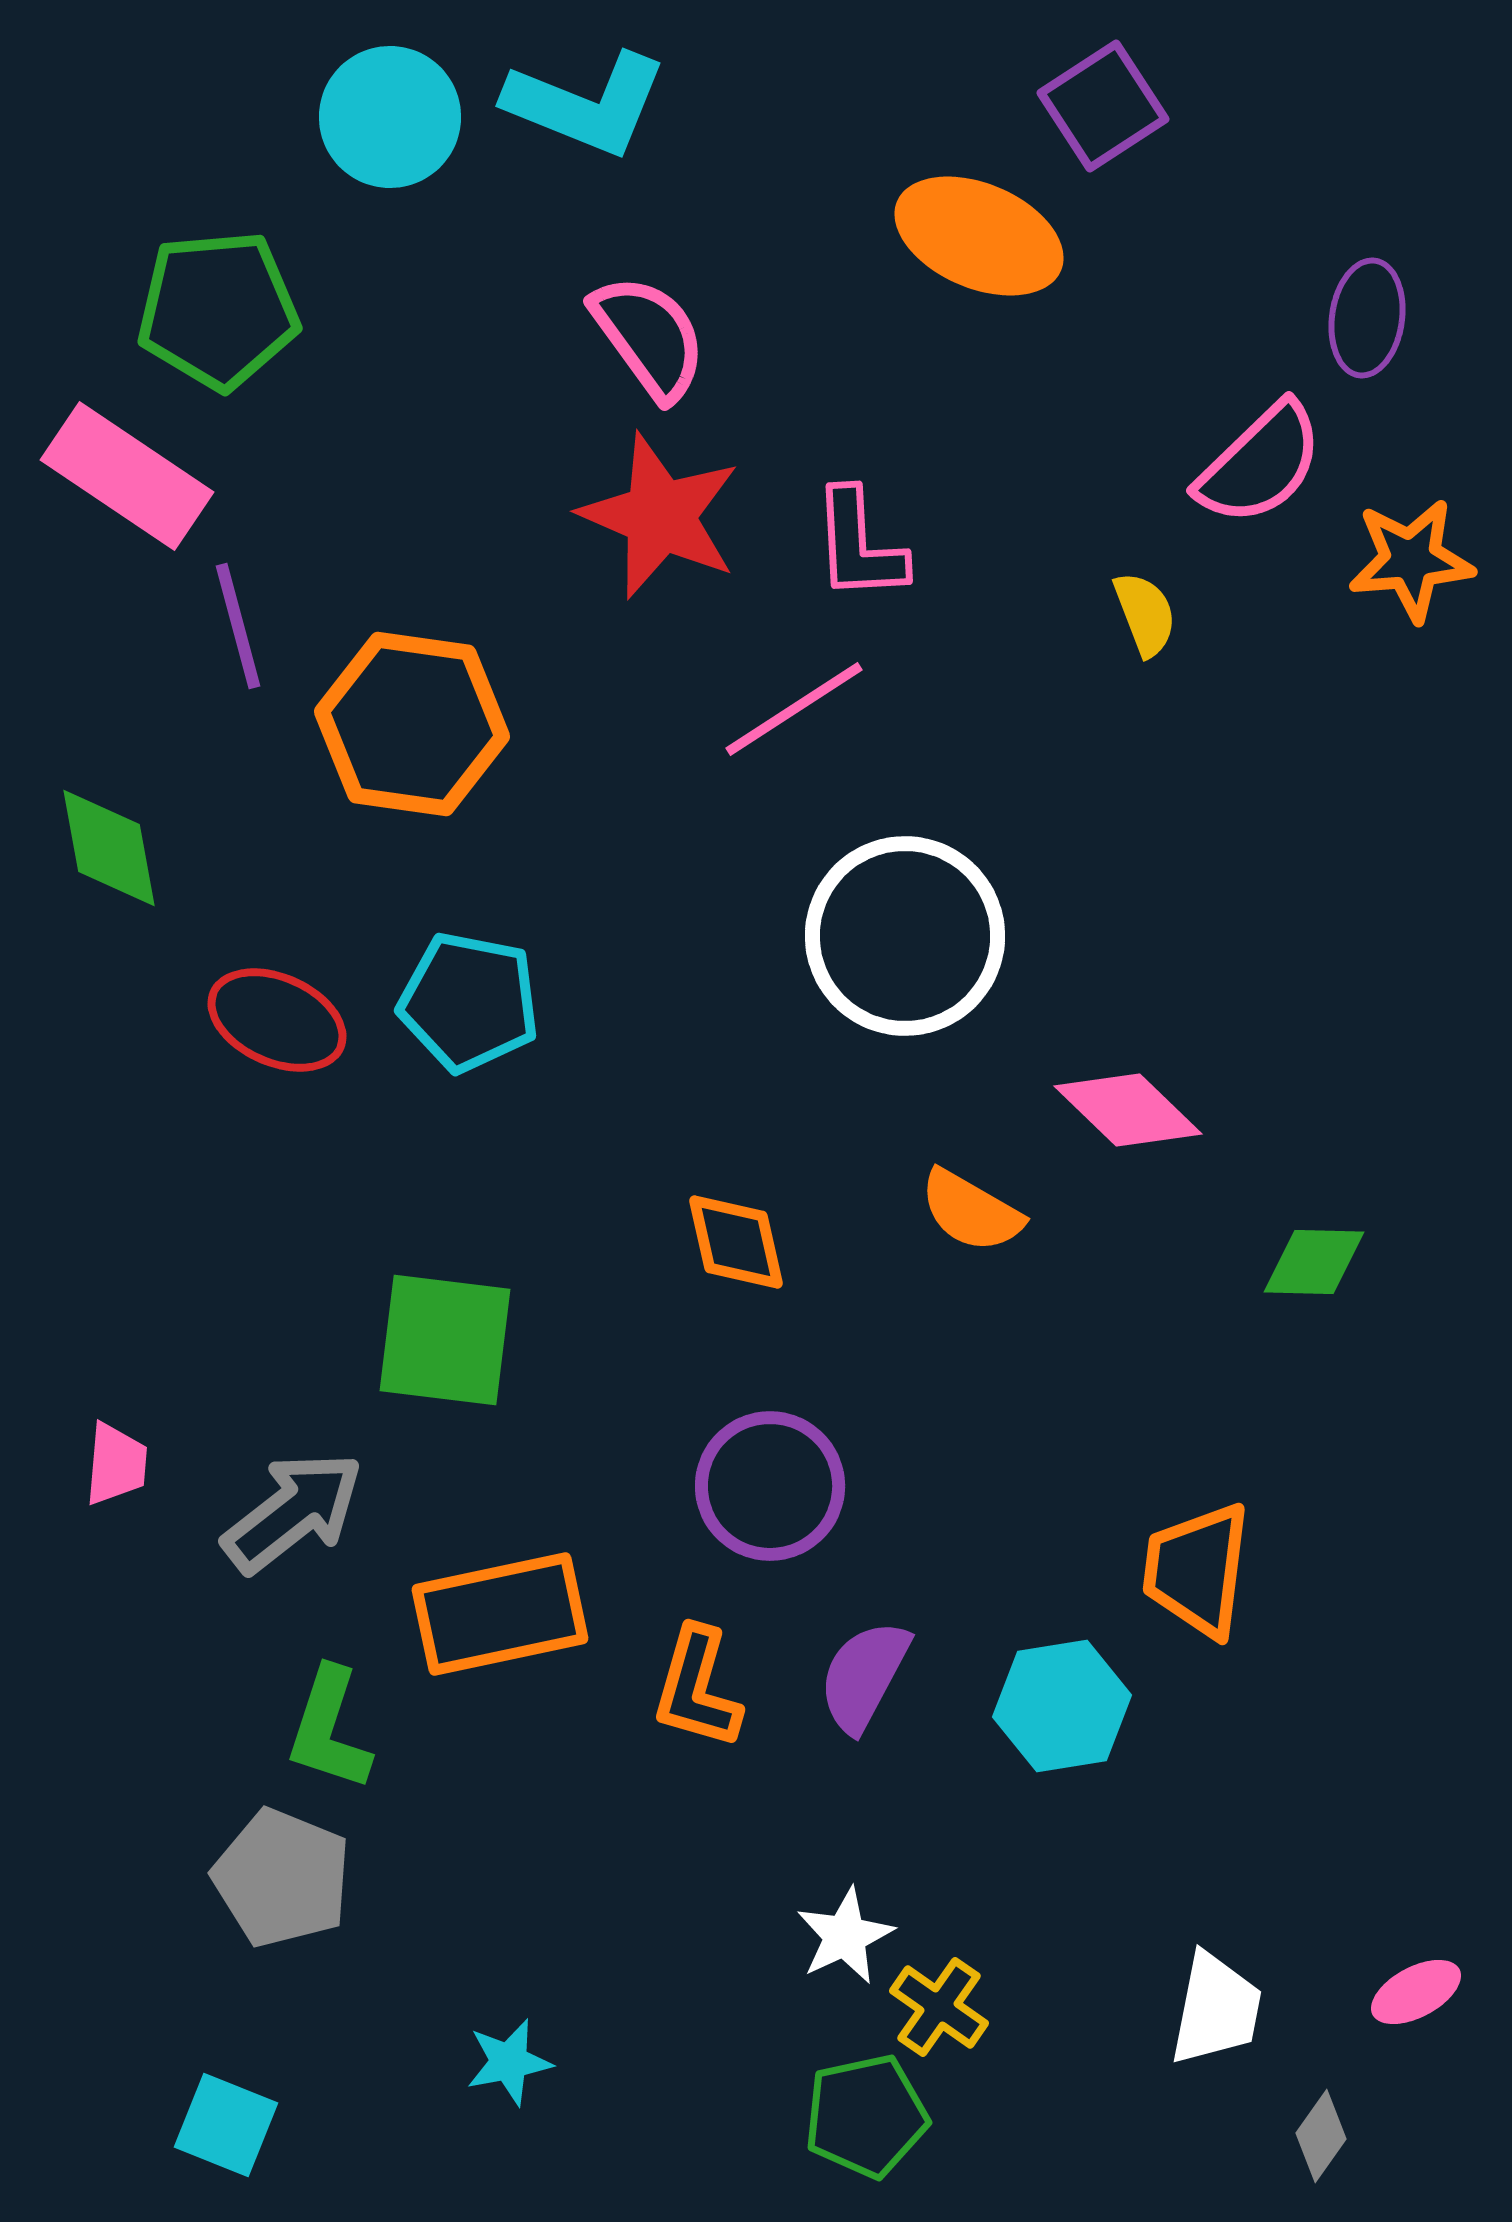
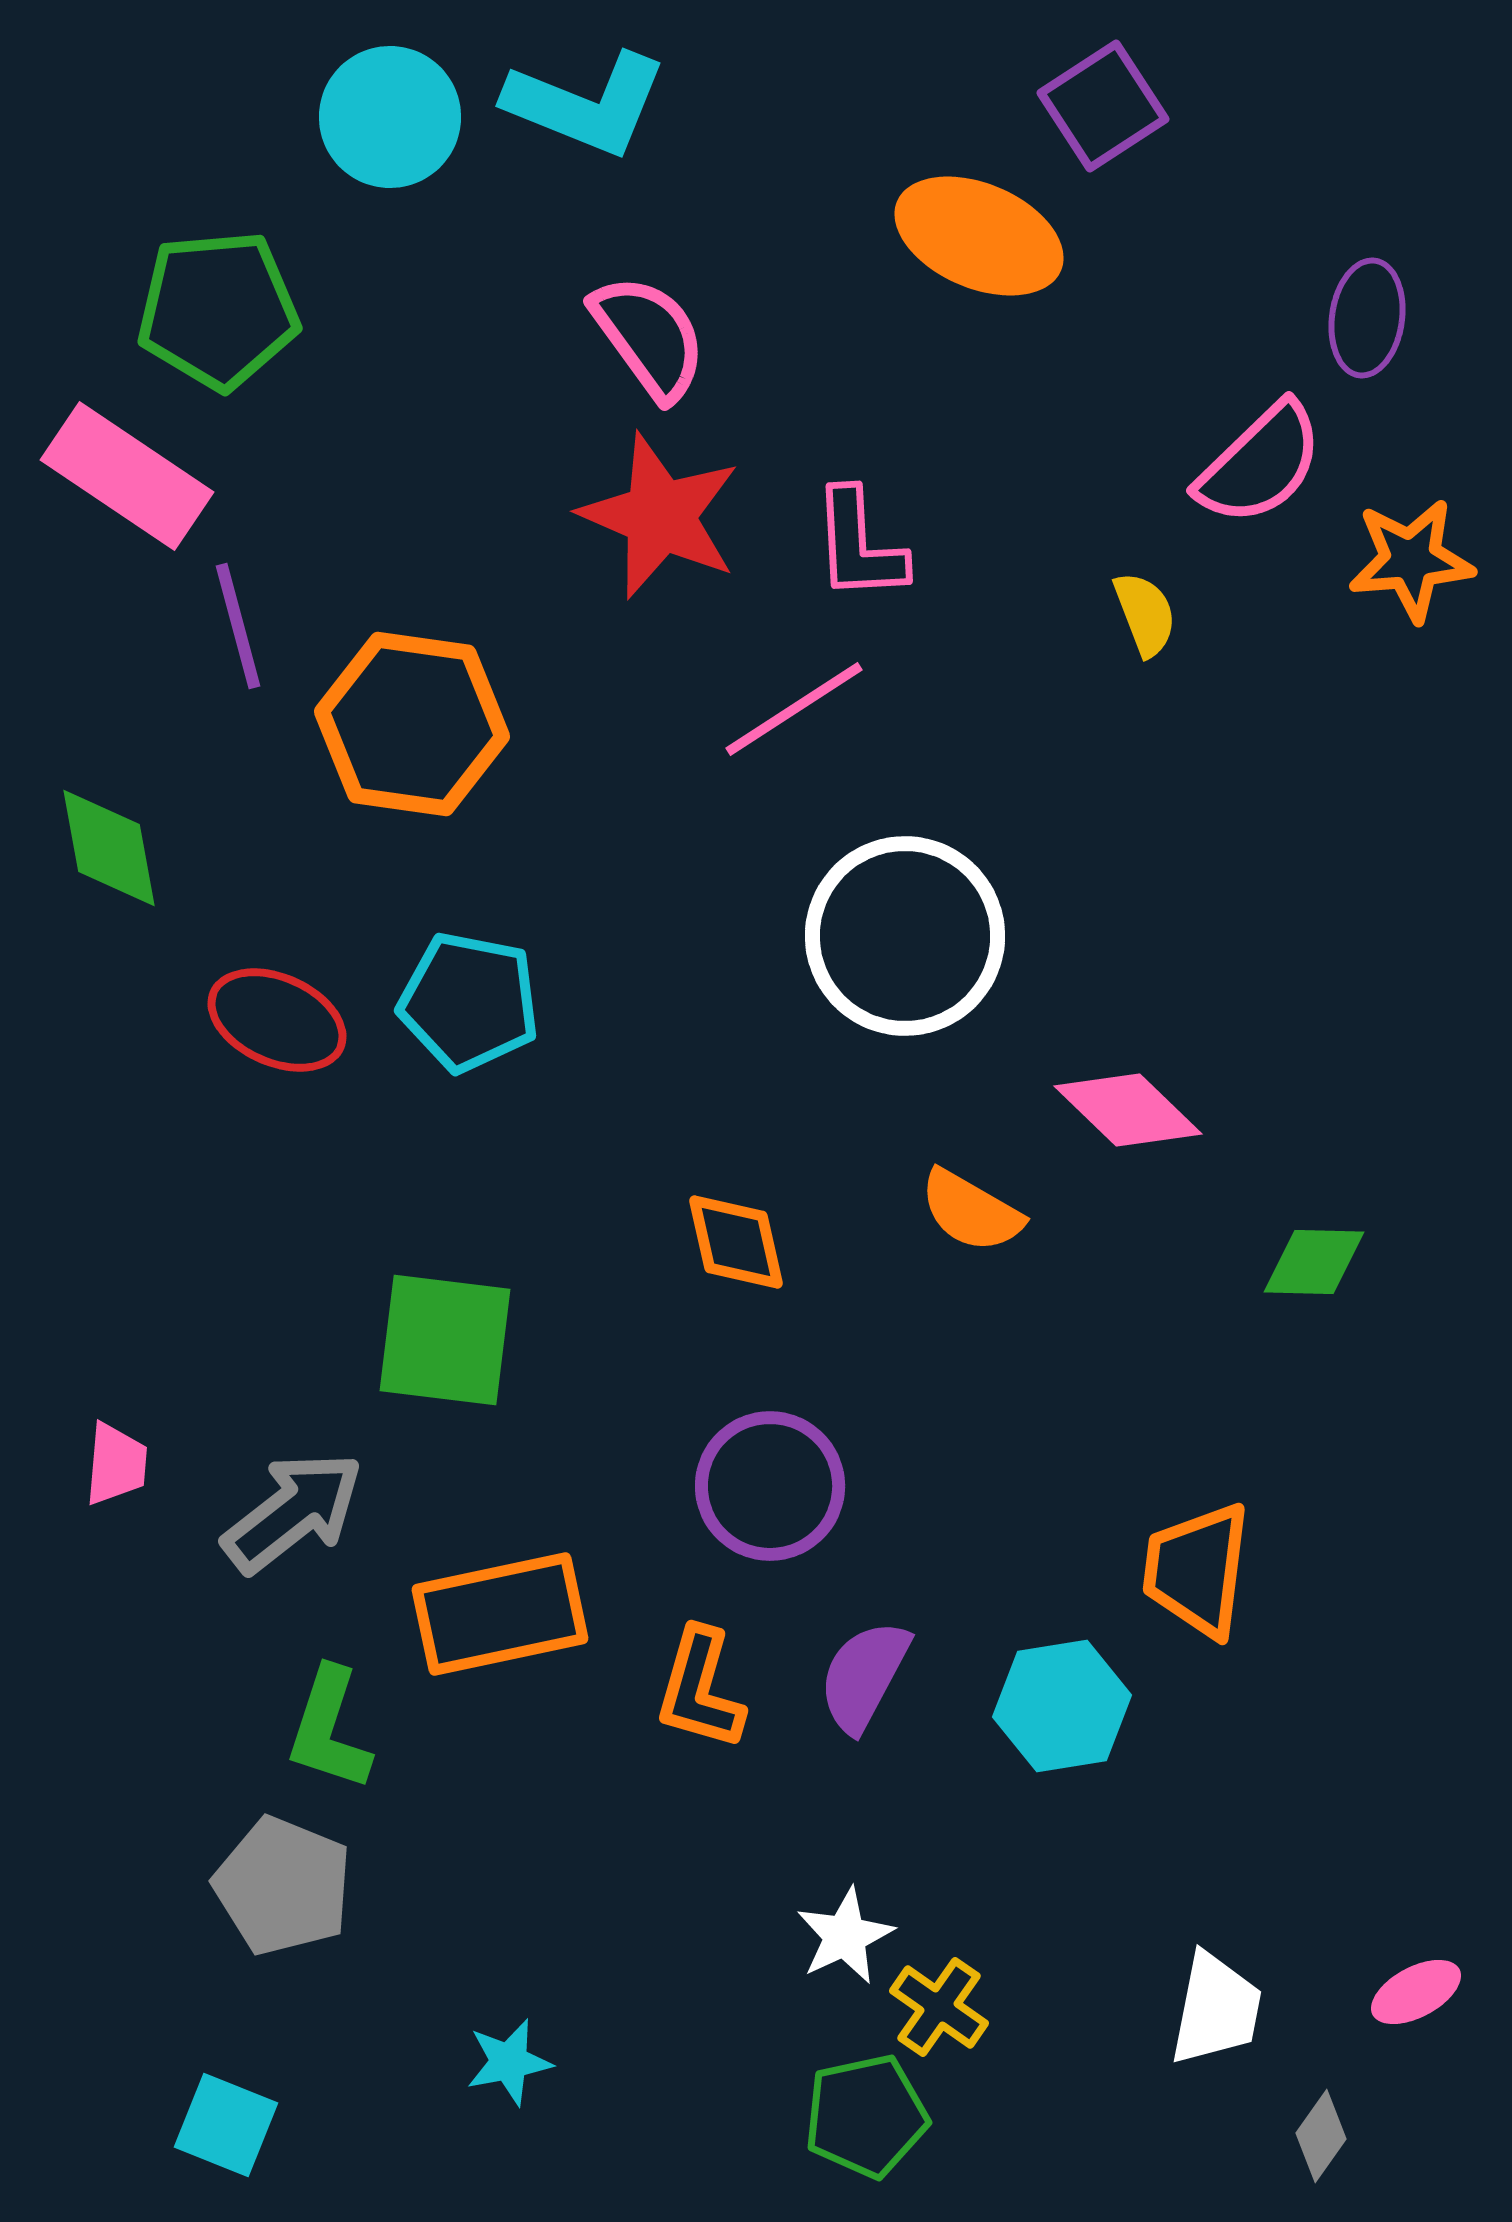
orange L-shape at (697, 1688): moved 3 px right, 1 px down
gray pentagon at (282, 1878): moved 1 px right, 8 px down
